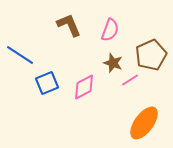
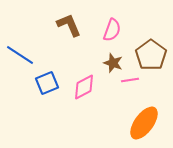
pink semicircle: moved 2 px right
brown pentagon: rotated 12 degrees counterclockwise
pink line: rotated 24 degrees clockwise
